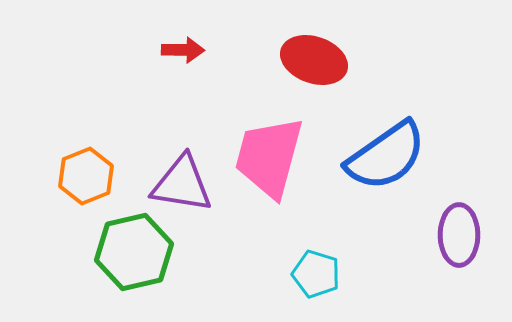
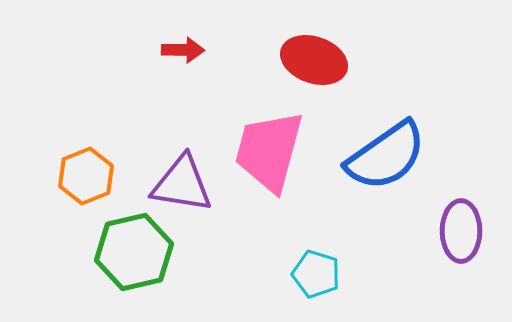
pink trapezoid: moved 6 px up
purple ellipse: moved 2 px right, 4 px up
